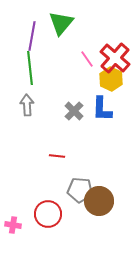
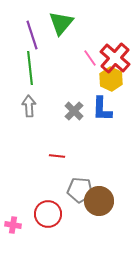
purple line: moved 1 px up; rotated 28 degrees counterclockwise
pink line: moved 3 px right, 1 px up
gray arrow: moved 2 px right, 1 px down
